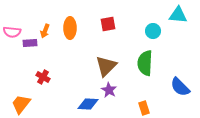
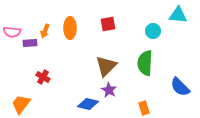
blue diamond: rotated 10 degrees clockwise
